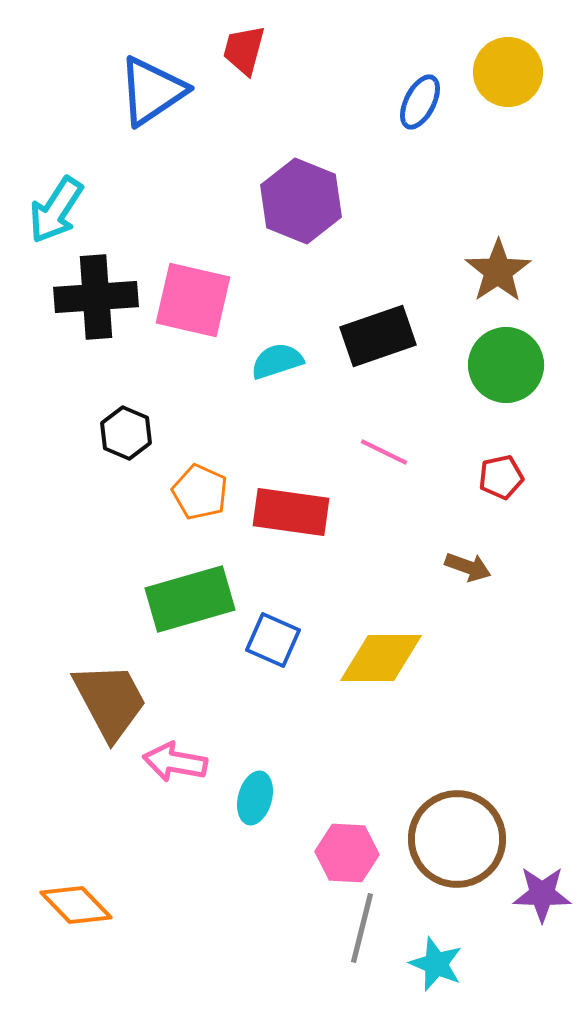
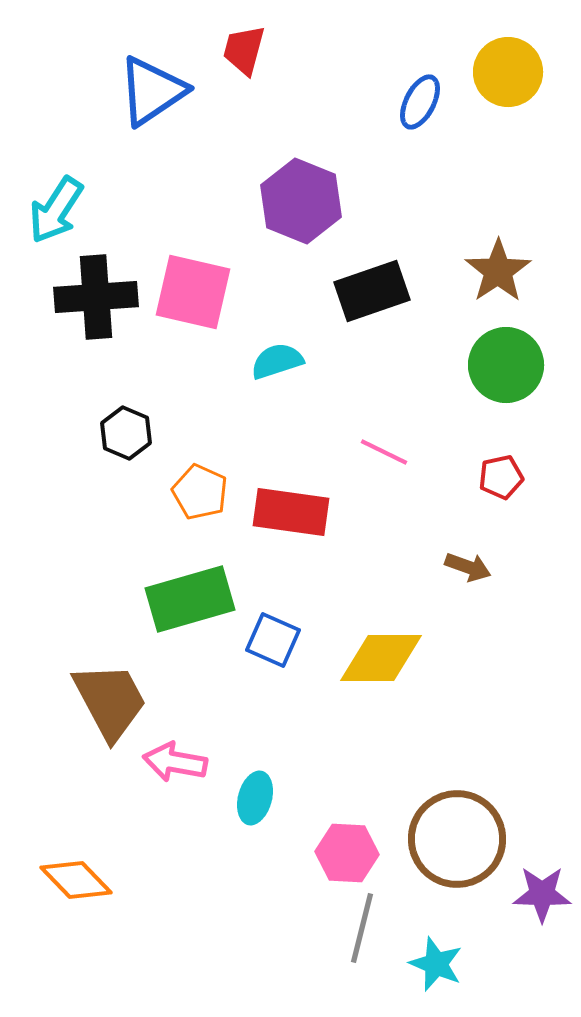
pink square: moved 8 px up
black rectangle: moved 6 px left, 45 px up
orange diamond: moved 25 px up
